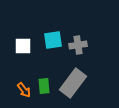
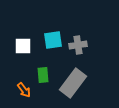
green rectangle: moved 1 px left, 11 px up
